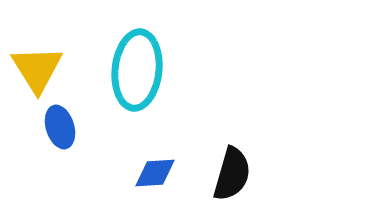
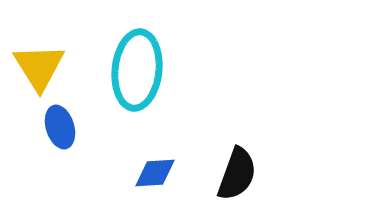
yellow triangle: moved 2 px right, 2 px up
black semicircle: moved 5 px right; rotated 4 degrees clockwise
